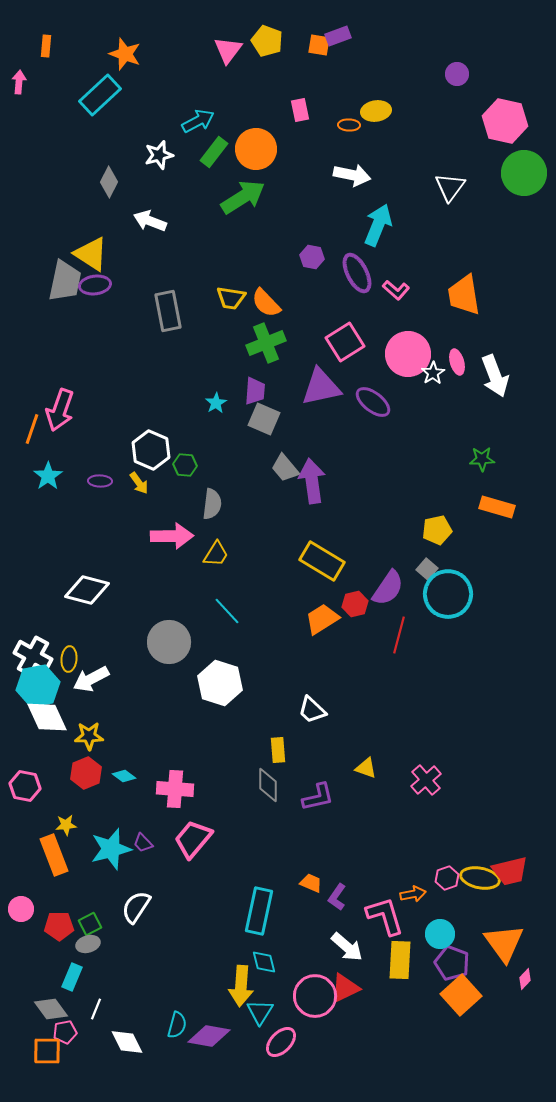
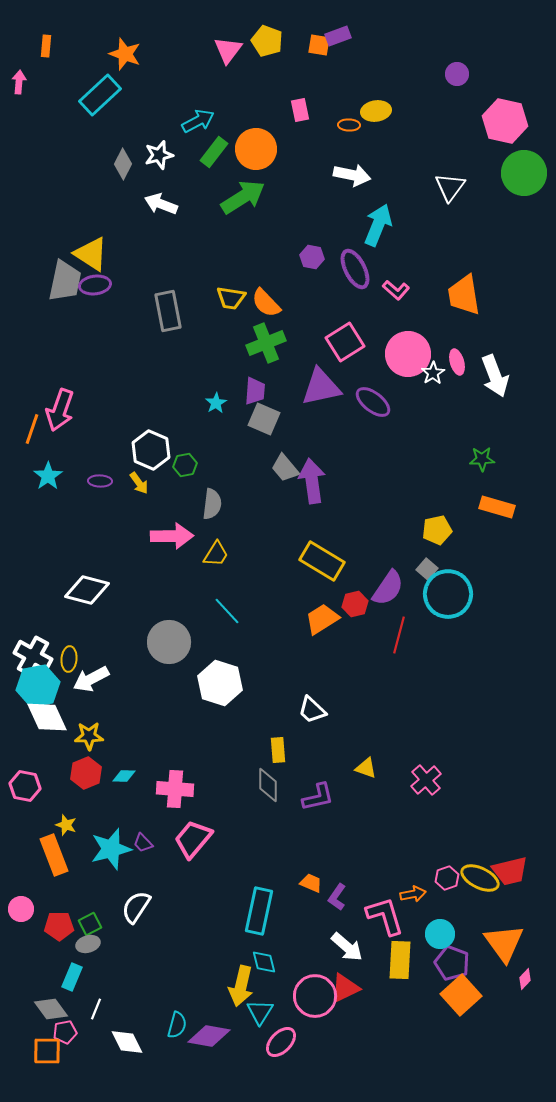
gray diamond at (109, 182): moved 14 px right, 18 px up
white arrow at (150, 221): moved 11 px right, 17 px up
purple ellipse at (357, 273): moved 2 px left, 4 px up
green hexagon at (185, 465): rotated 15 degrees counterclockwise
cyan diamond at (124, 776): rotated 35 degrees counterclockwise
yellow star at (66, 825): rotated 25 degrees clockwise
yellow ellipse at (480, 878): rotated 15 degrees clockwise
yellow arrow at (241, 986): rotated 9 degrees clockwise
